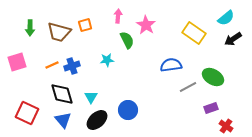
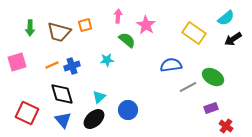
green semicircle: rotated 24 degrees counterclockwise
cyan triangle: moved 8 px right; rotated 16 degrees clockwise
black ellipse: moved 3 px left, 1 px up
